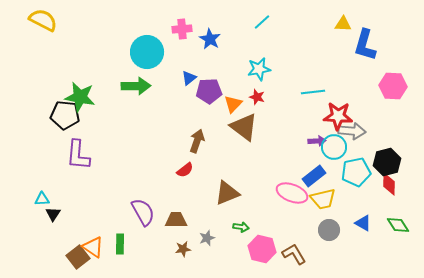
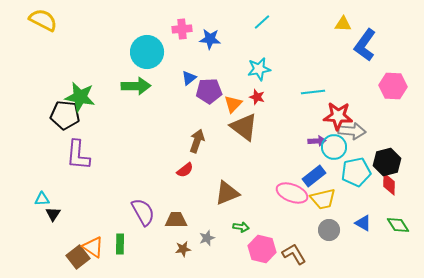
blue star at (210, 39): rotated 25 degrees counterclockwise
blue L-shape at (365, 45): rotated 20 degrees clockwise
